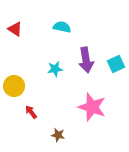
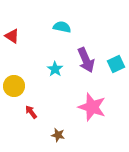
red triangle: moved 3 px left, 7 px down
purple arrow: rotated 15 degrees counterclockwise
cyan star: rotated 28 degrees counterclockwise
